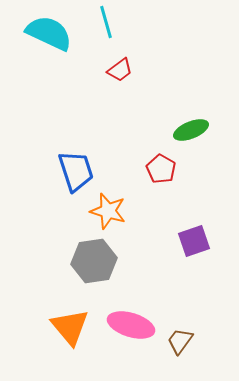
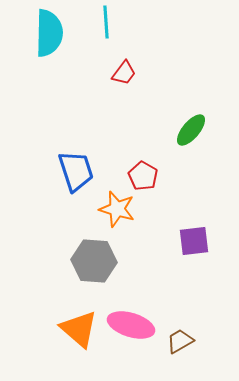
cyan line: rotated 12 degrees clockwise
cyan semicircle: rotated 66 degrees clockwise
red trapezoid: moved 4 px right, 3 px down; rotated 16 degrees counterclockwise
green ellipse: rotated 28 degrees counterclockwise
red pentagon: moved 18 px left, 7 px down
orange star: moved 9 px right, 2 px up
purple square: rotated 12 degrees clockwise
gray hexagon: rotated 12 degrees clockwise
orange triangle: moved 9 px right, 2 px down; rotated 9 degrees counterclockwise
brown trapezoid: rotated 24 degrees clockwise
